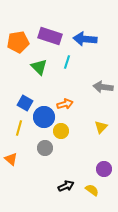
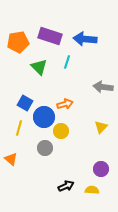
purple circle: moved 3 px left
yellow semicircle: rotated 32 degrees counterclockwise
